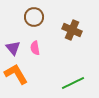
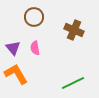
brown cross: moved 2 px right
